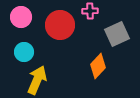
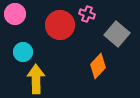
pink cross: moved 3 px left, 3 px down; rotated 21 degrees clockwise
pink circle: moved 6 px left, 3 px up
gray square: rotated 25 degrees counterclockwise
cyan circle: moved 1 px left
yellow arrow: moved 1 px left, 1 px up; rotated 24 degrees counterclockwise
